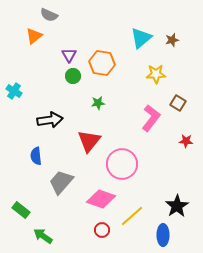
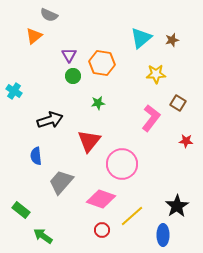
black arrow: rotated 10 degrees counterclockwise
